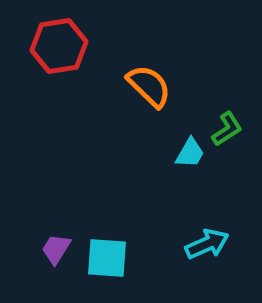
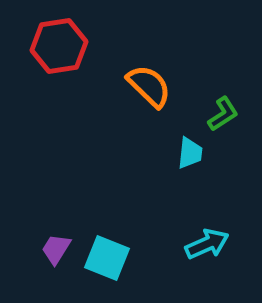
green L-shape: moved 4 px left, 15 px up
cyan trapezoid: rotated 24 degrees counterclockwise
cyan square: rotated 18 degrees clockwise
